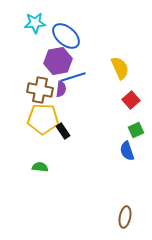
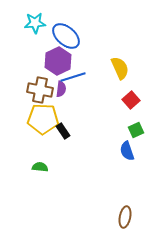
purple hexagon: rotated 16 degrees counterclockwise
